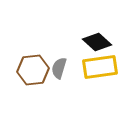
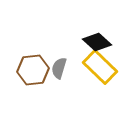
yellow rectangle: rotated 52 degrees clockwise
